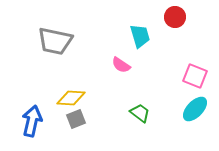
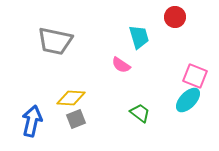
cyan trapezoid: moved 1 px left, 1 px down
cyan ellipse: moved 7 px left, 9 px up
